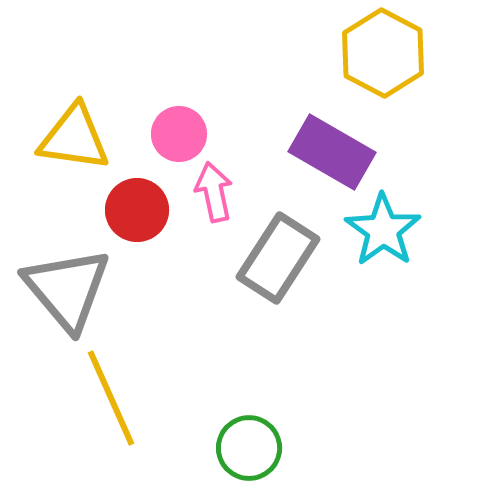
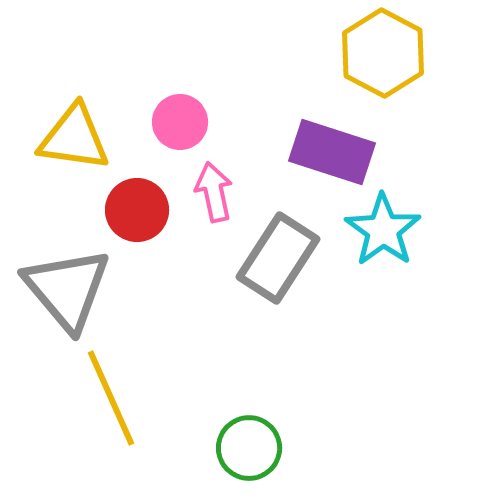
pink circle: moved 1 px right, 12 px up
purple rectangle: rotated 12 degrees counterclockwise
